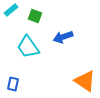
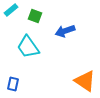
blue arrow: moved 2 px right, 6 px up
